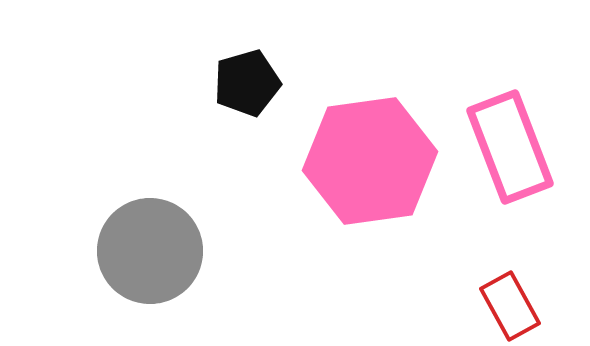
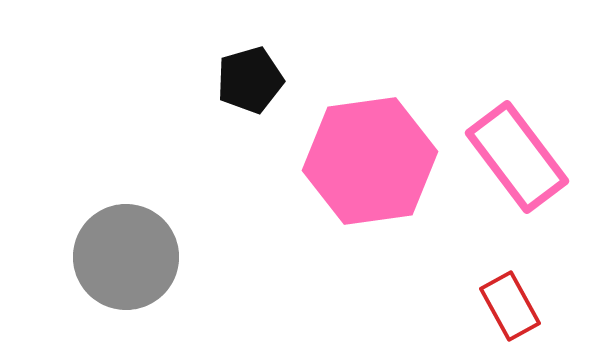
black pentagon: moved 3 px right, 3 px up
pink rectangle: moved 7 px right, 10 px down; rotated 16 degrees counterclockwise
gray circle: moved 24 px left, 6 px down
